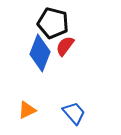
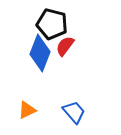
black pentagon: moved 1 px left, 1 px down
blue trapezoid: moved 1 px up
